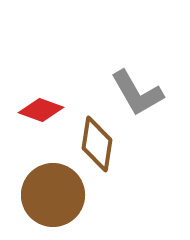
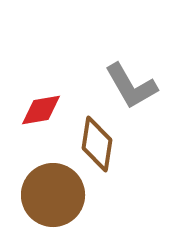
gray L-shape: moved 6 px left, 7 px up
red diamond: rotated 30 degrees counterclockwise
